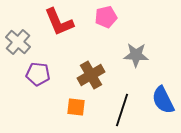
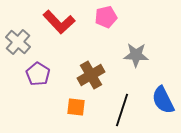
red L-shape: rotated 20 degrees counterclockwise
purple pentagon: rotated 25 degrees clockwise
